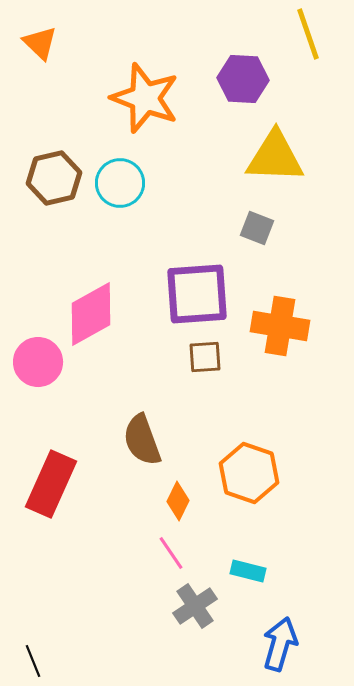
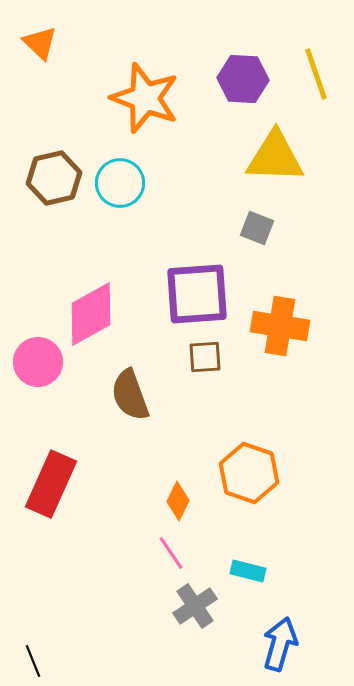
yellow line: moved 8 px right, 40 px down
brown semicircle: moved 12 px left, 45 px up
